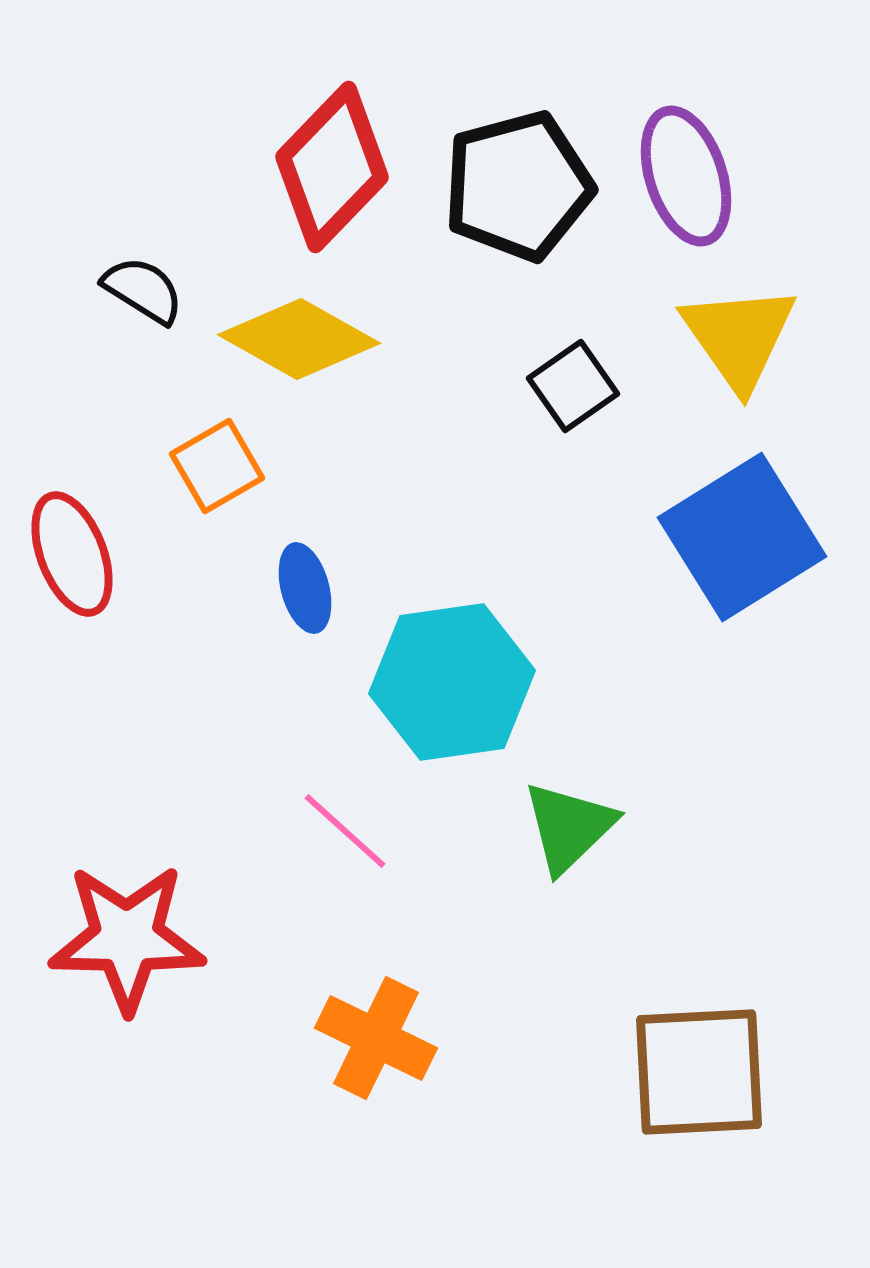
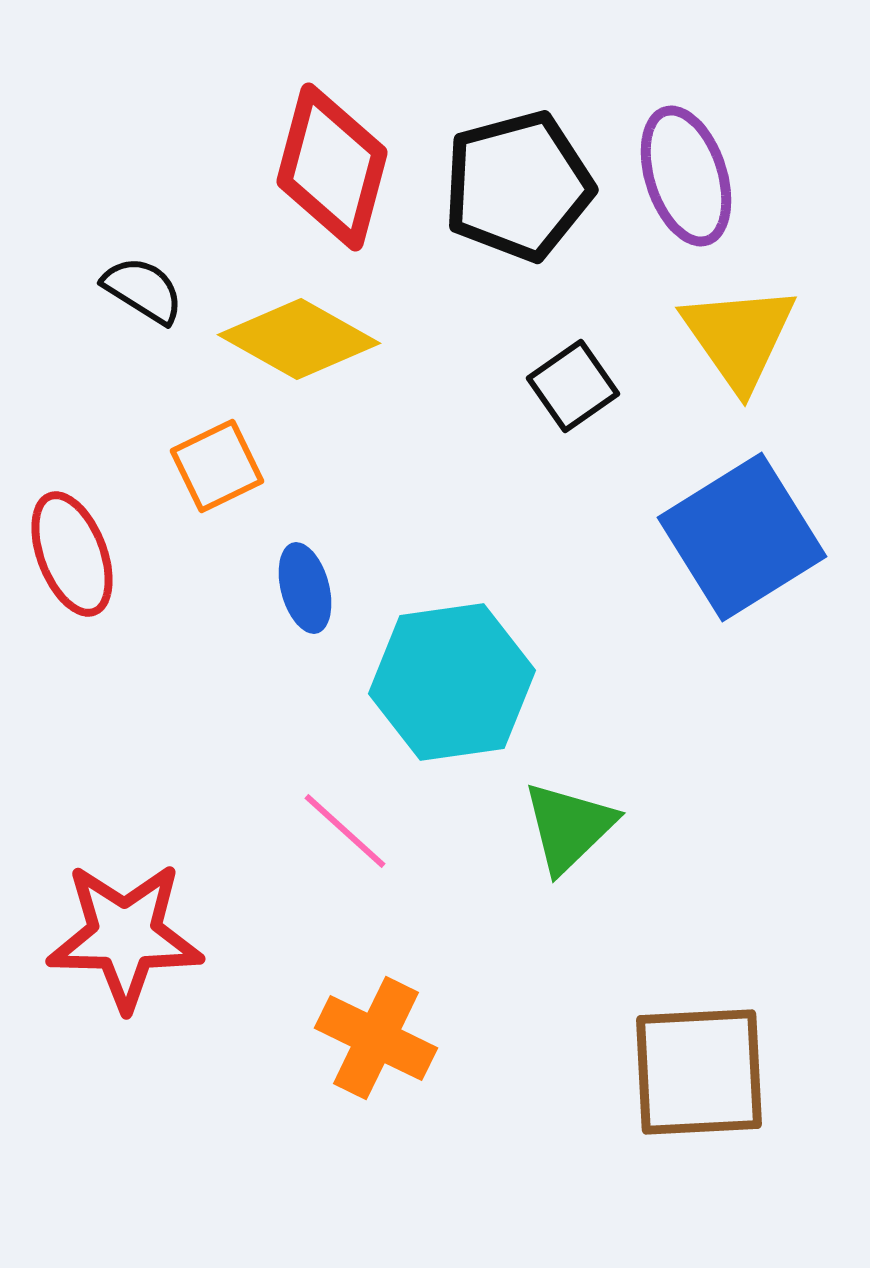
red diamond: rotated 29 degrees counterclockwise
orange square: rotated 4 degrees clockwise
red star: moved 2 px left, 2 px up
